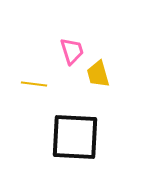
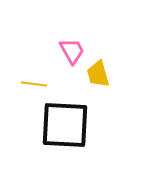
pink trapezoid: rotated 12 degrees counterclockwise
black square: moved 10 px left, 12 px up
